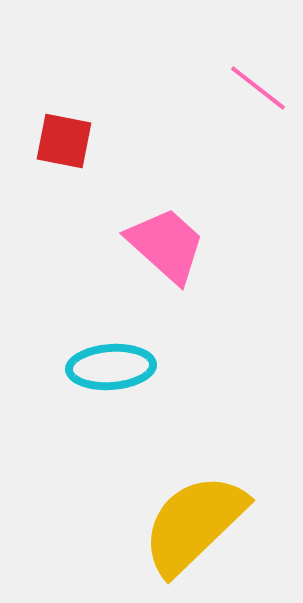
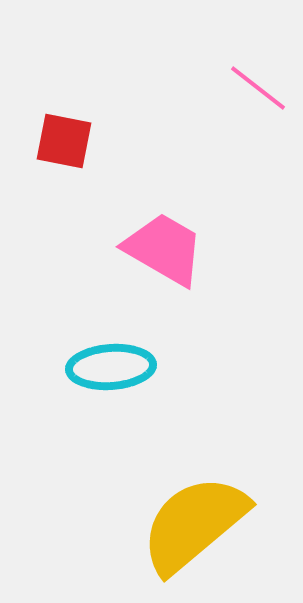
pink trapezoid: moved 2 px left, 4 px down; rotated 12 degrees counterclockwise
yellow semicircle: rotated 4 degrees clockwise
